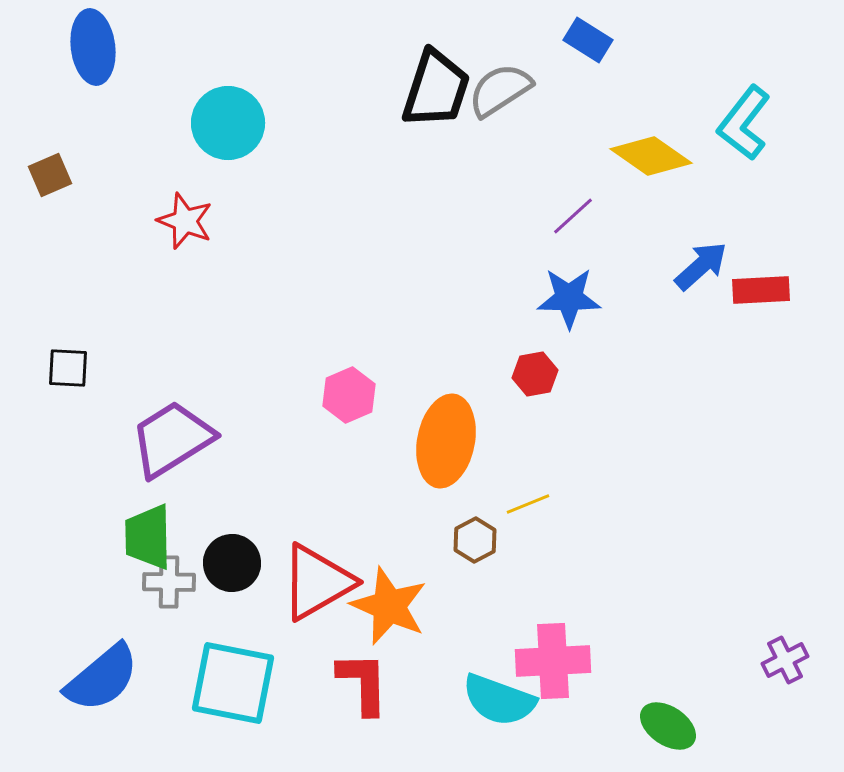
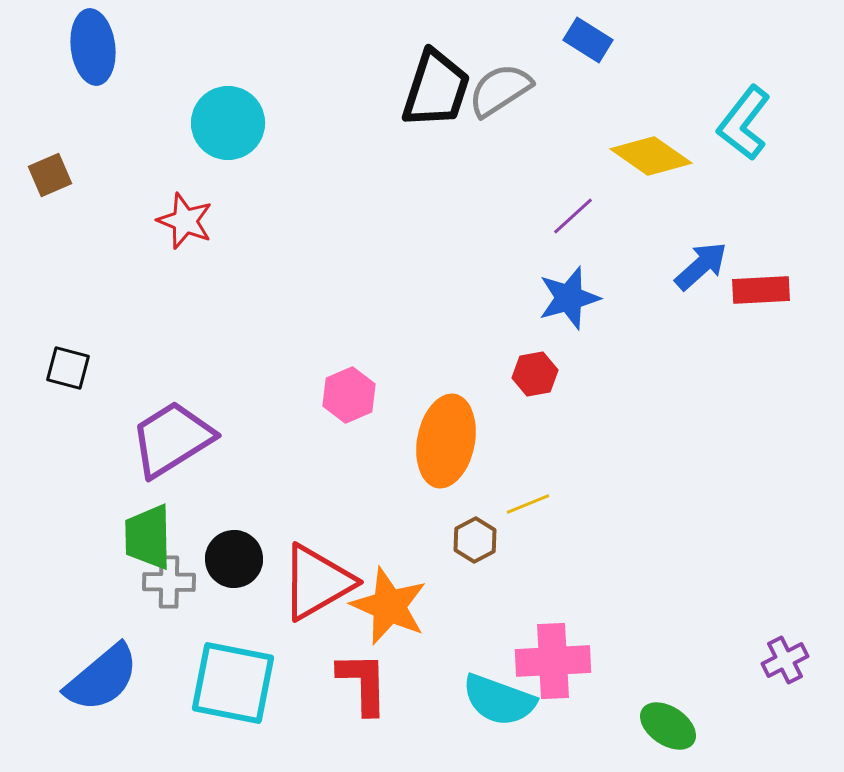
blue star: rotated 16 degrees counterclockwise
black square: rotated 12 degrees clockwise
black circle: moved 2 px right, 4 px up
